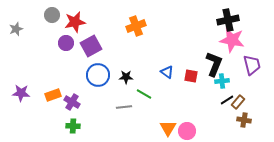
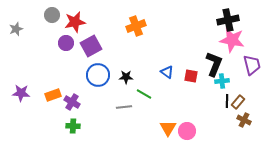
black line: moved 1 px down; rotated 56 degrees counterclockwise
brown cross: rotated 16 degrees clockwise
